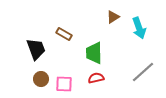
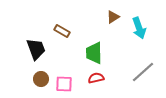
brown rectangle: moved 2 px left, 3 px up
